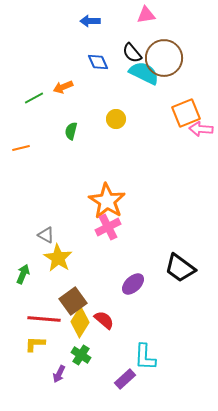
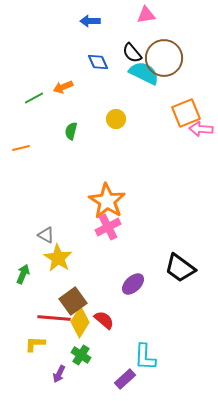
red line: moved 10 px right, 1 px up
